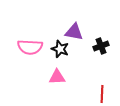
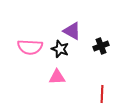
purple triangle: moved 2 px left, 1 px up; rotated 18 degrees clockwise
